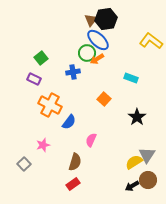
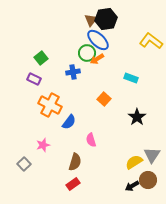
pink semicircle: rotated 40 degrees counterclockwise
gray triangle: moved 5 px right
